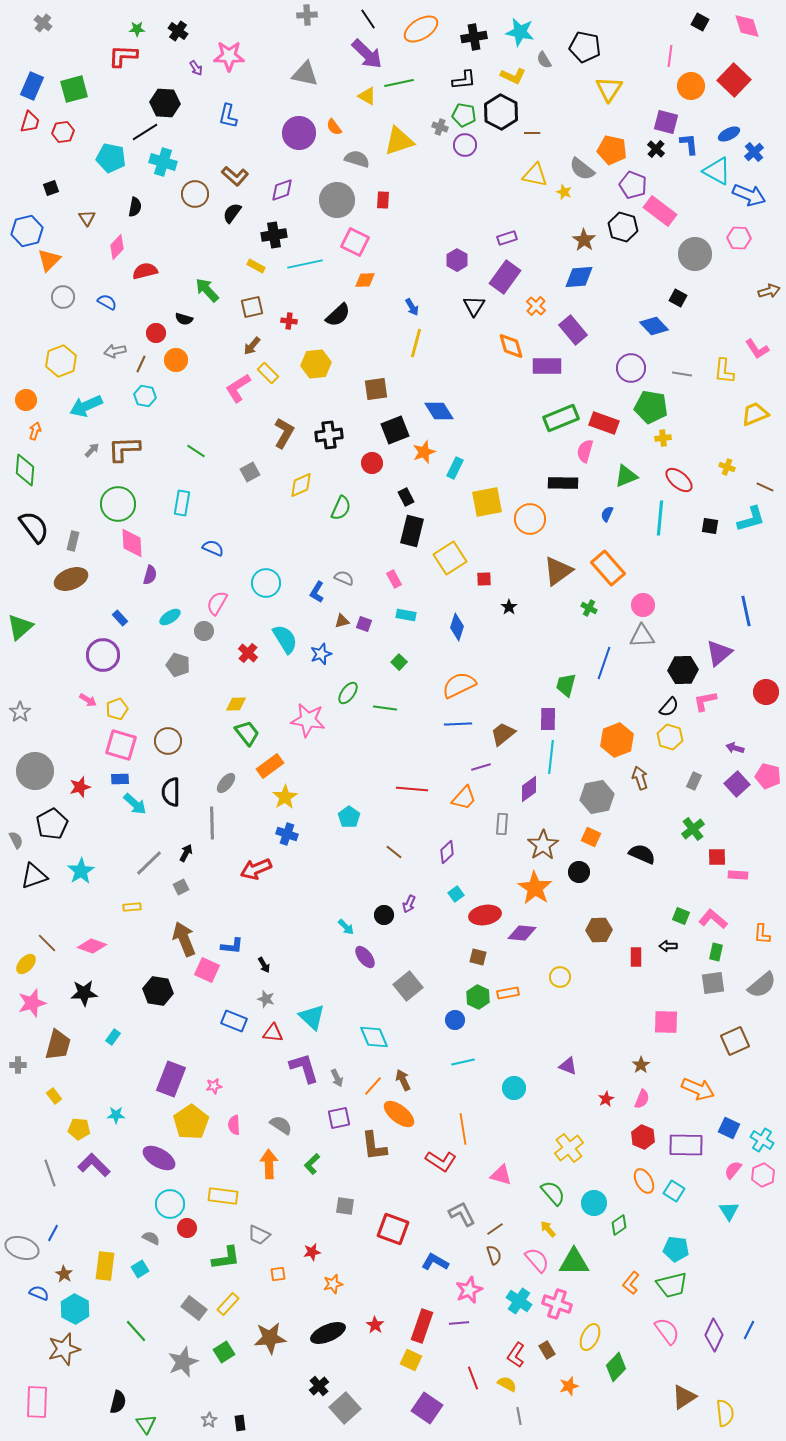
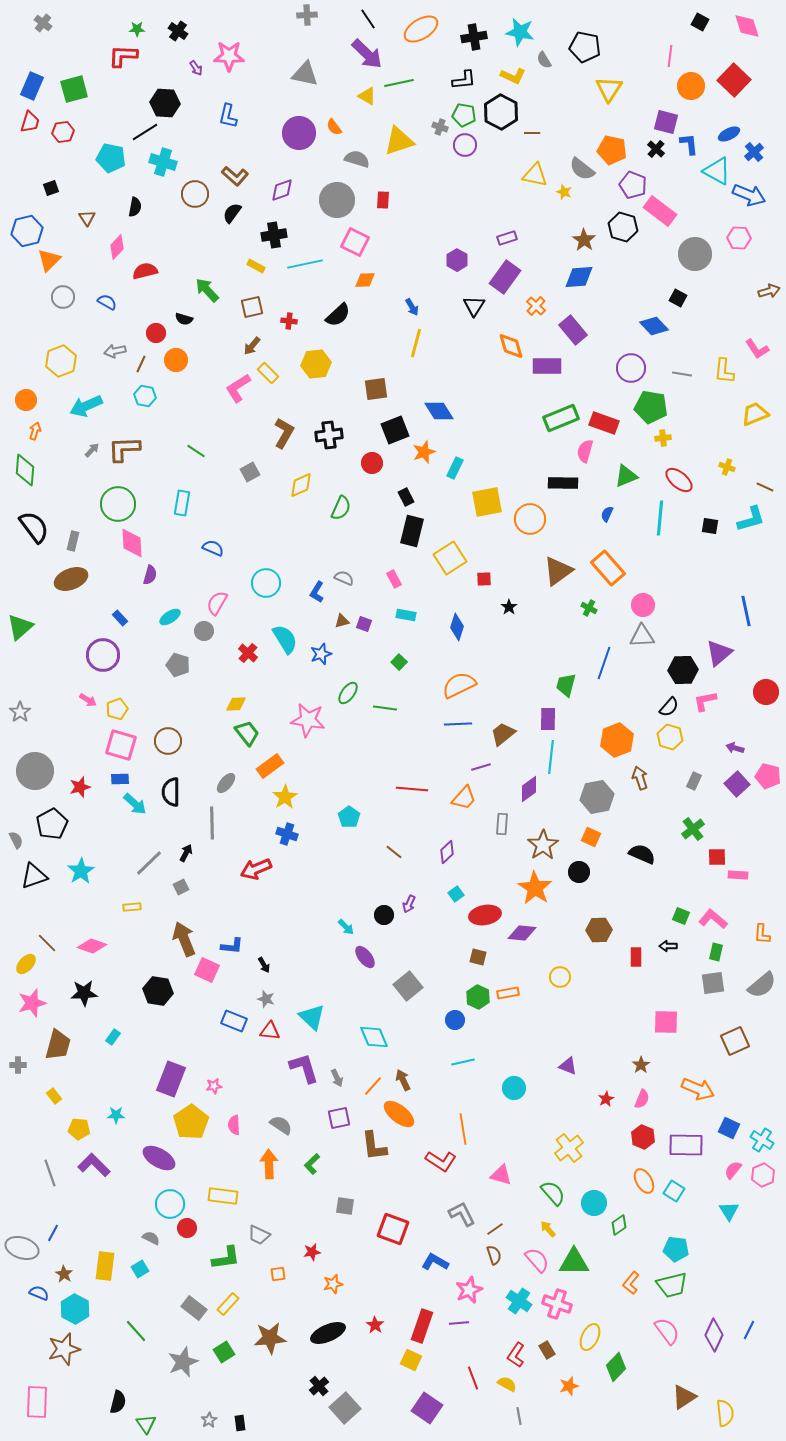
red triangle at (273, 1033): moved 3 px left, 2 px up
